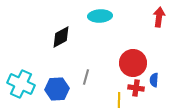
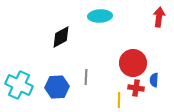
gray line: rotated 14 degrees counterclockwise
cyan cross: moved 2 px left, 1 px down
blue hexagon: moved 2 px up
